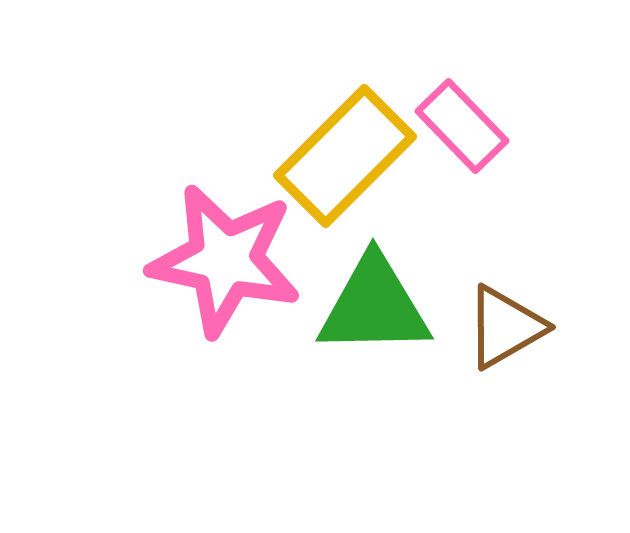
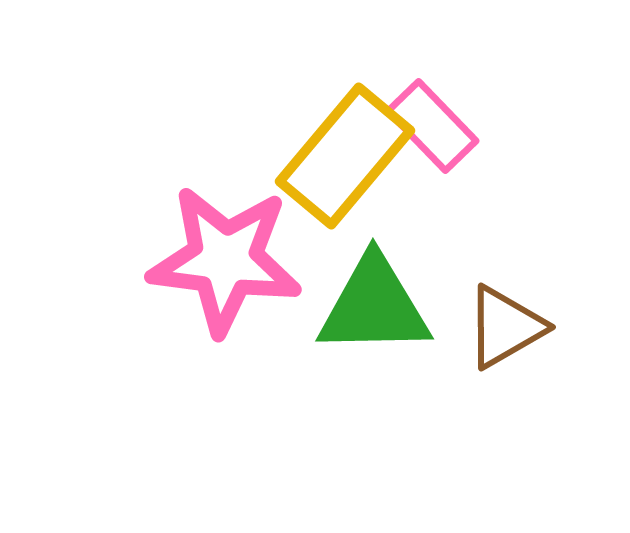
pink rectangle: moved 30 px left
yellow rectangle: rotated 5 degrees counterclockwise
pink star: rotated 5 degrees counterclockwise
